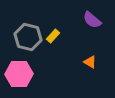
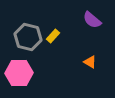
pink hexagon: moved 1 px up
